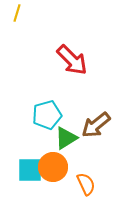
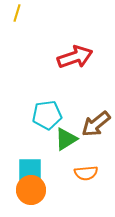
red arrow: moved 3 px right, 3 px up; rotated 64 degrees counterclockwise
cyan pentagon: rotated 8 degrees clockwise
brown arrow: moved 1 px up
green triangle: moved 1 px down
orange circle: moved 22 px left, 23 px down
orange semicircle: moved 11 px up; rotated 110 degrees clockwise
